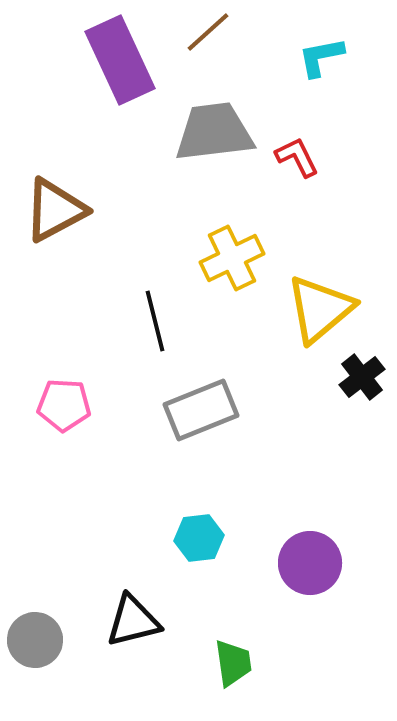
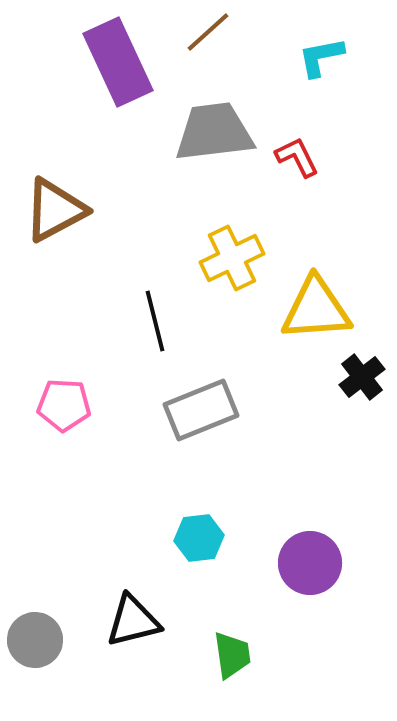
purple rectangle: moved 2 px left, 2 px down
yellow triangle: moved 4 px left; rotated 36 degrees clockwise
green trapezoid: moved 1 px left, 8 px up
